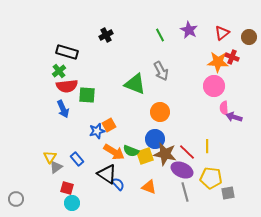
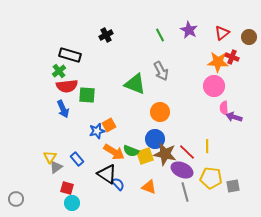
black rectangle: moved 3 px right, 3 px down
gray square: moved 5 px right, 7 px up
